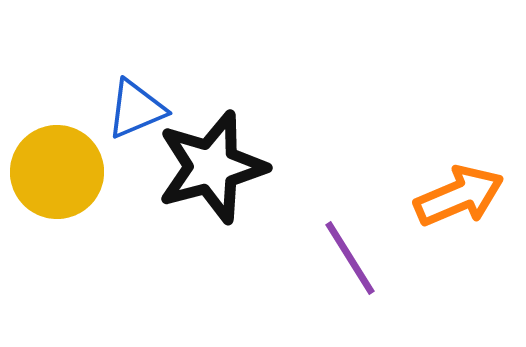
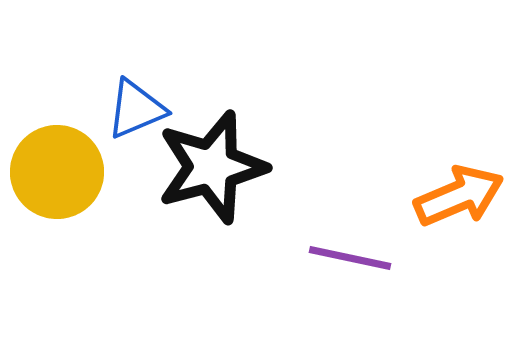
purple line: rotated 46 degrees counterclockwise
